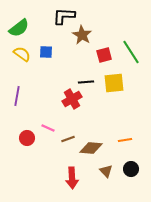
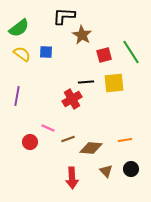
red circle: moved 3 px right, 4 px down
